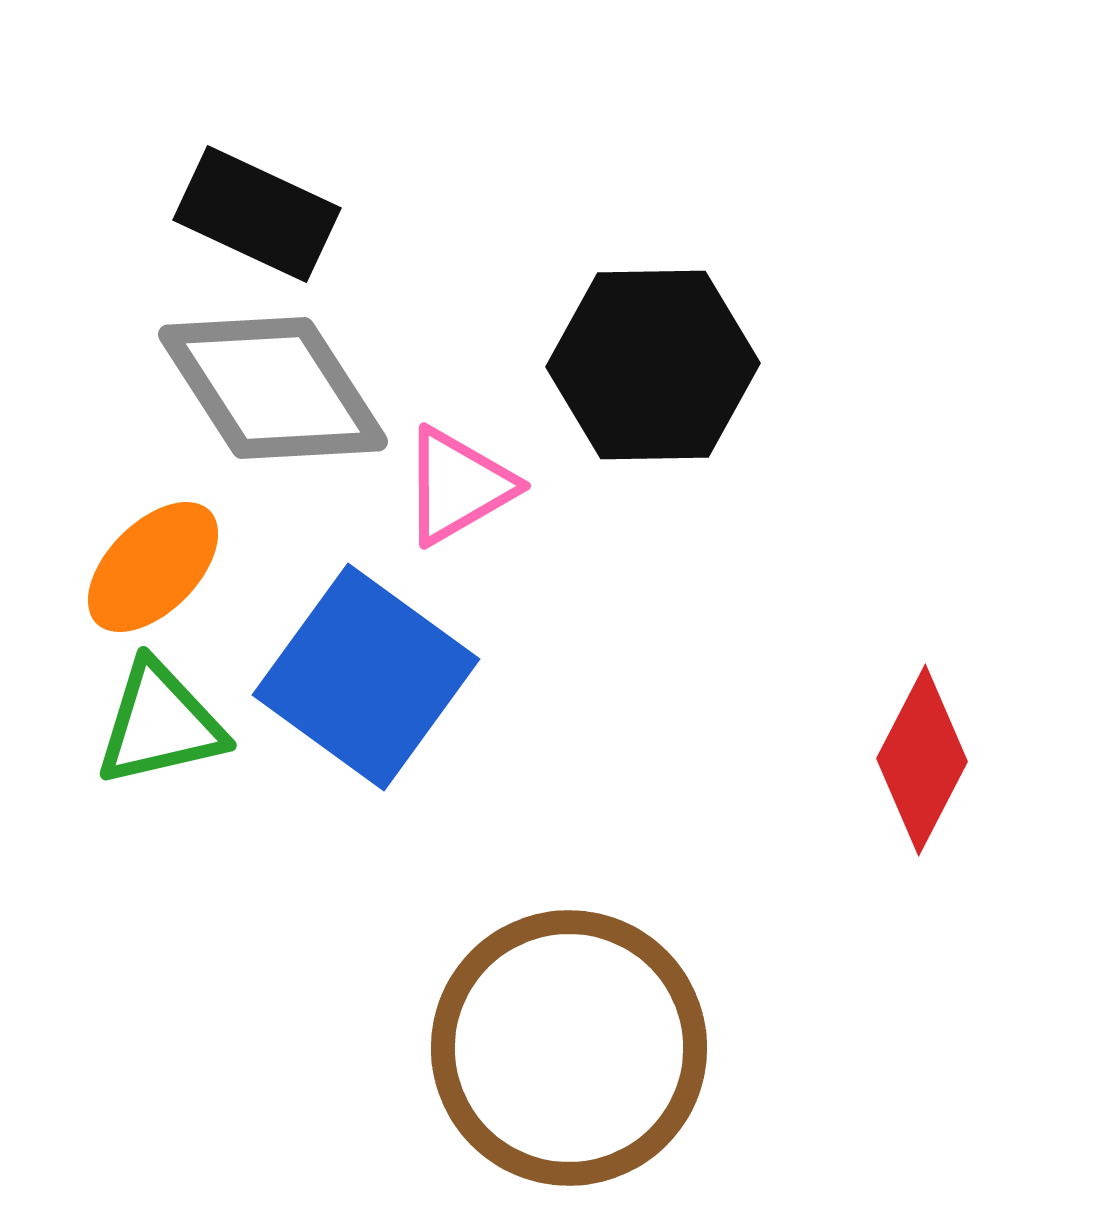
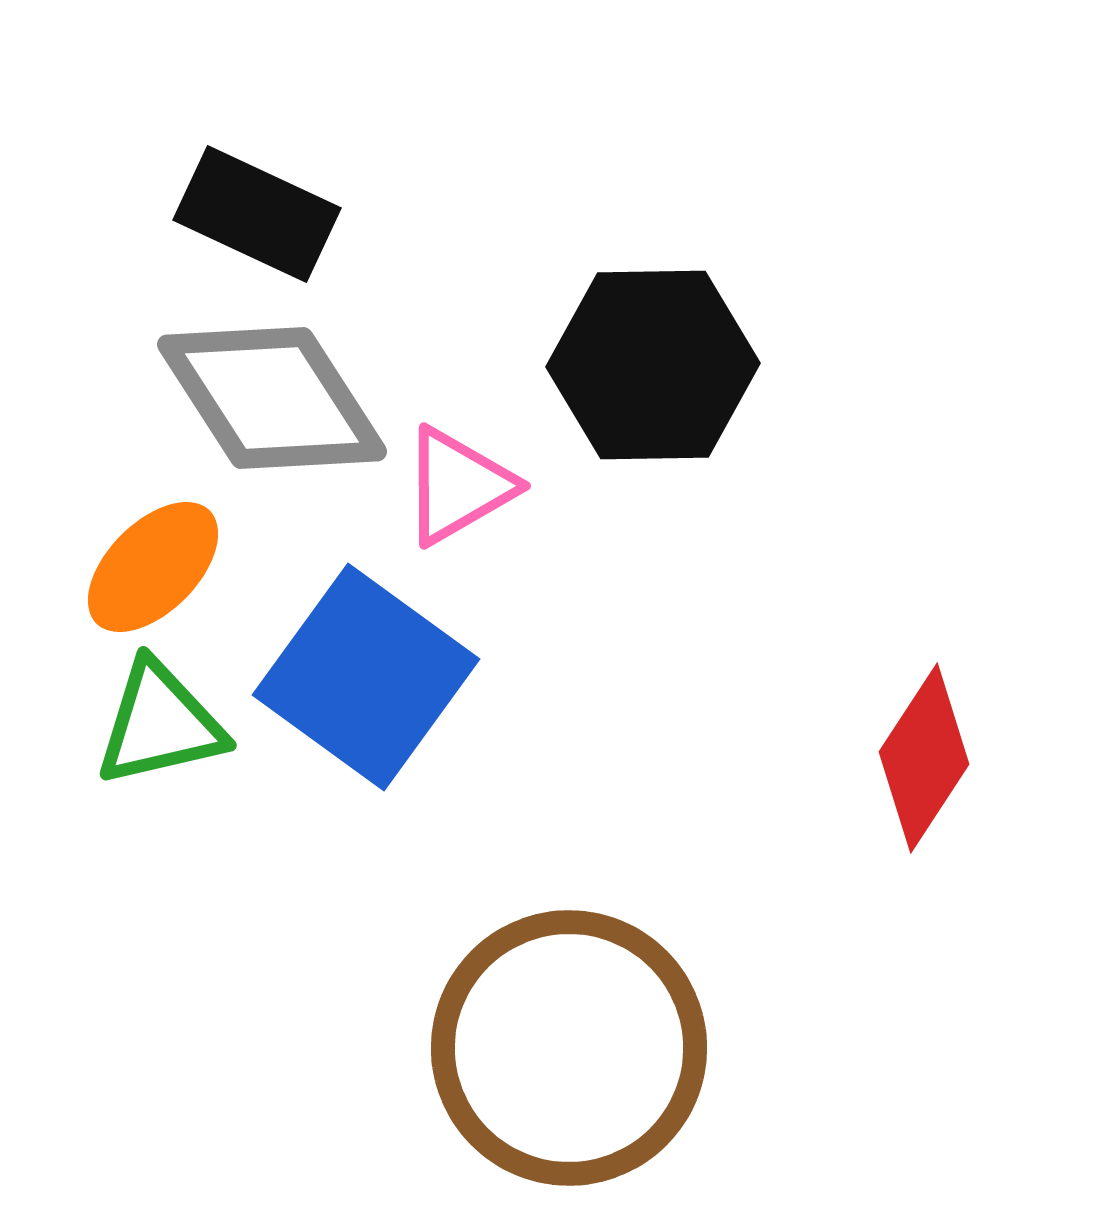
gray diamond: moved 1 px left, 10 px down
red diamond: moved 2 px right, 2 px up; rotated 6 degrees clockwise
